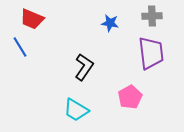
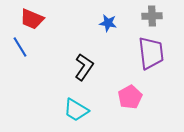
blue star: moved 2 px left
